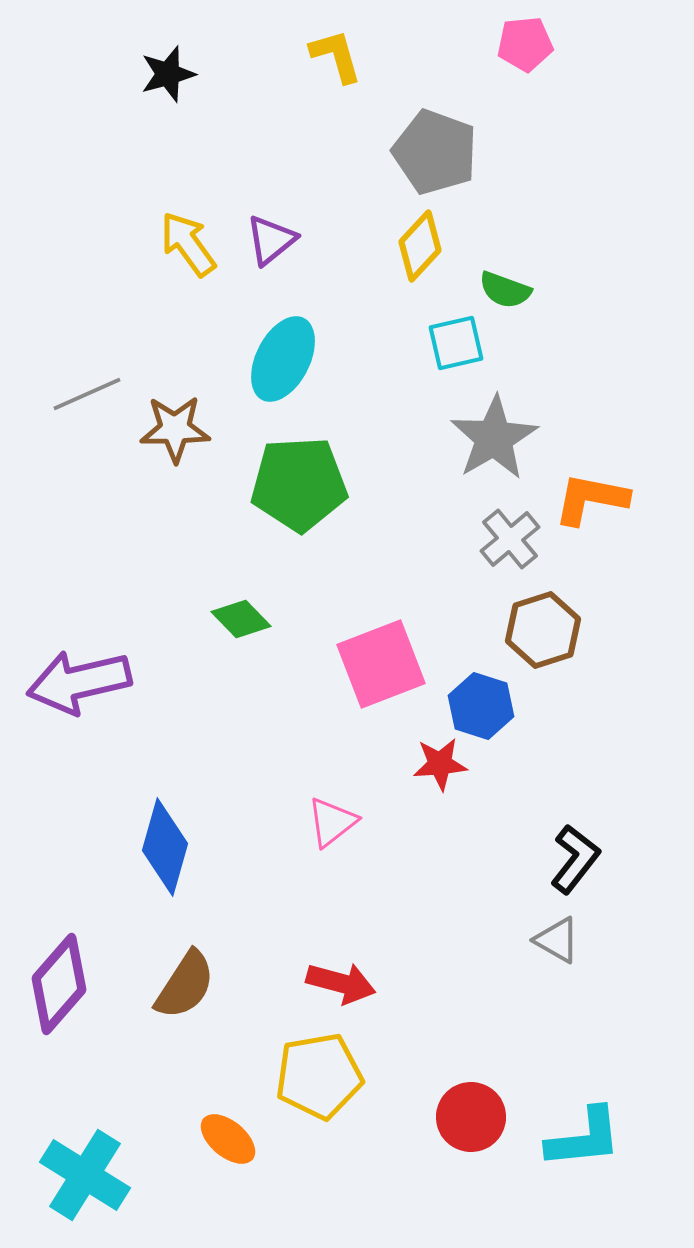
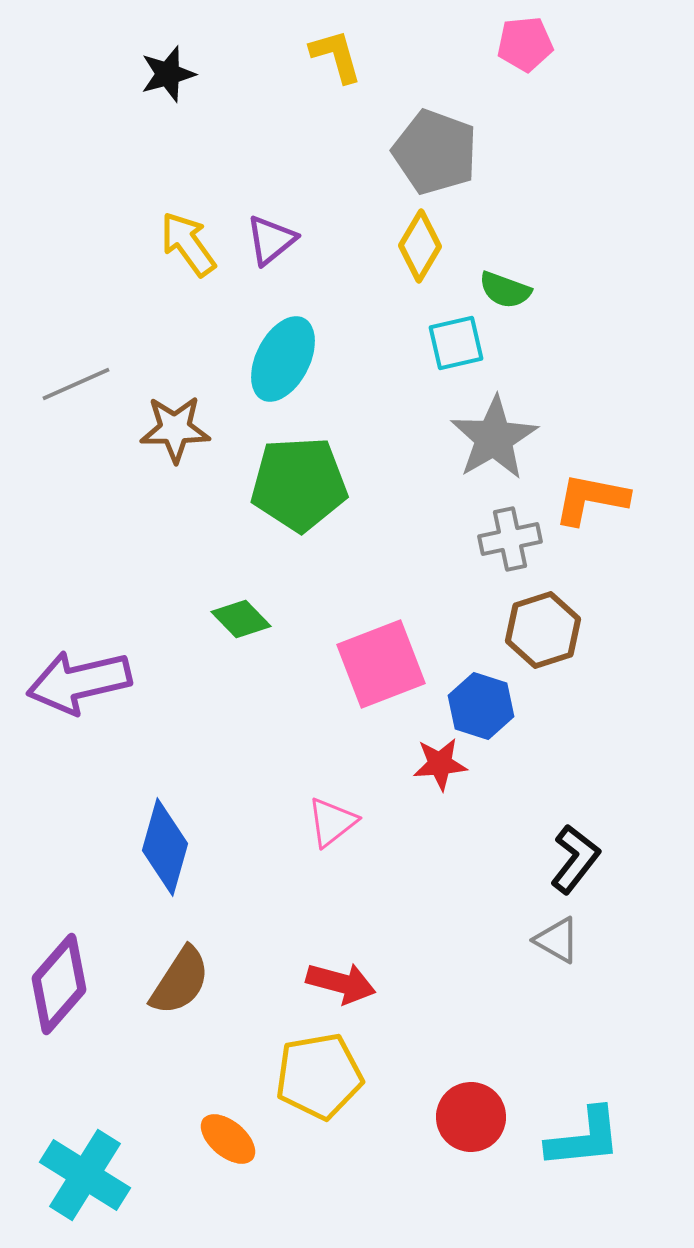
yellow diamond: rotated 12 degrees counterclockwise
gray line: moved 11 px left, 10 px up
gray cross: rotated 28 degrees clockwise
brown semicircle: moved 5 px left, 4 px up
